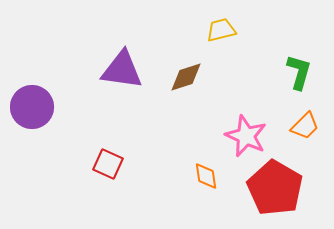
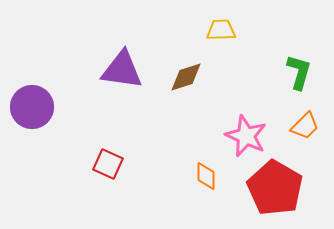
yellow trapezoid: rotated 12 degrees clockwise
orange diamond: rotated 8 degrees clockwise
